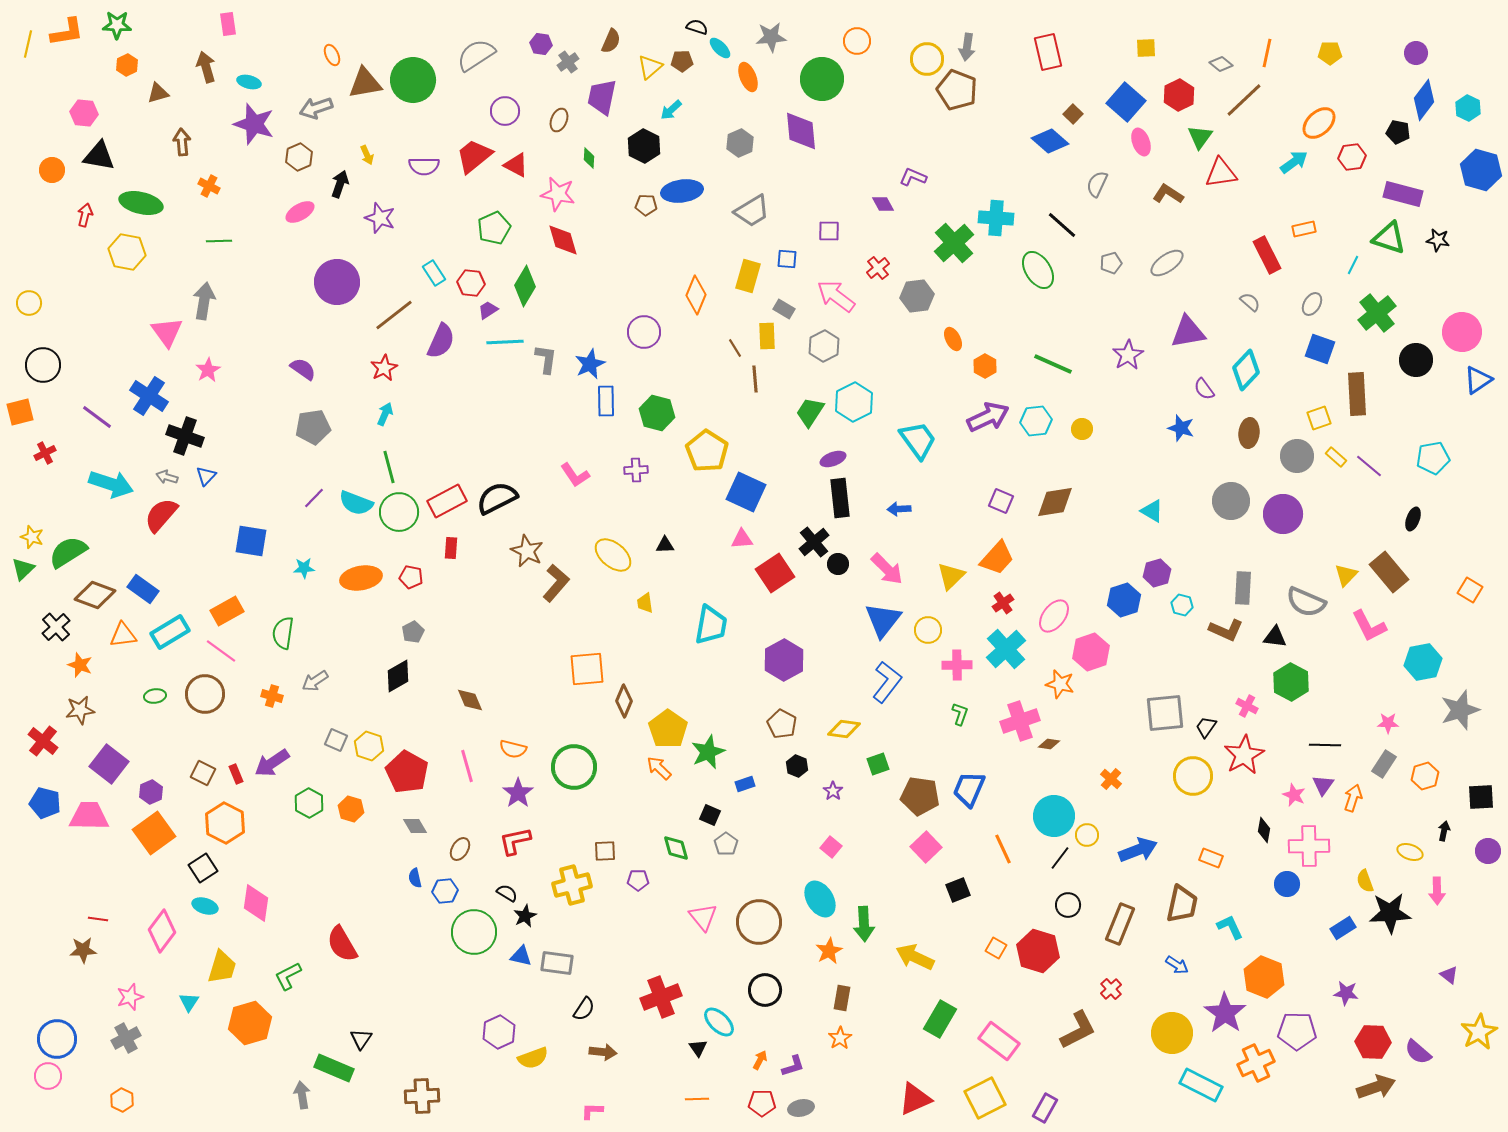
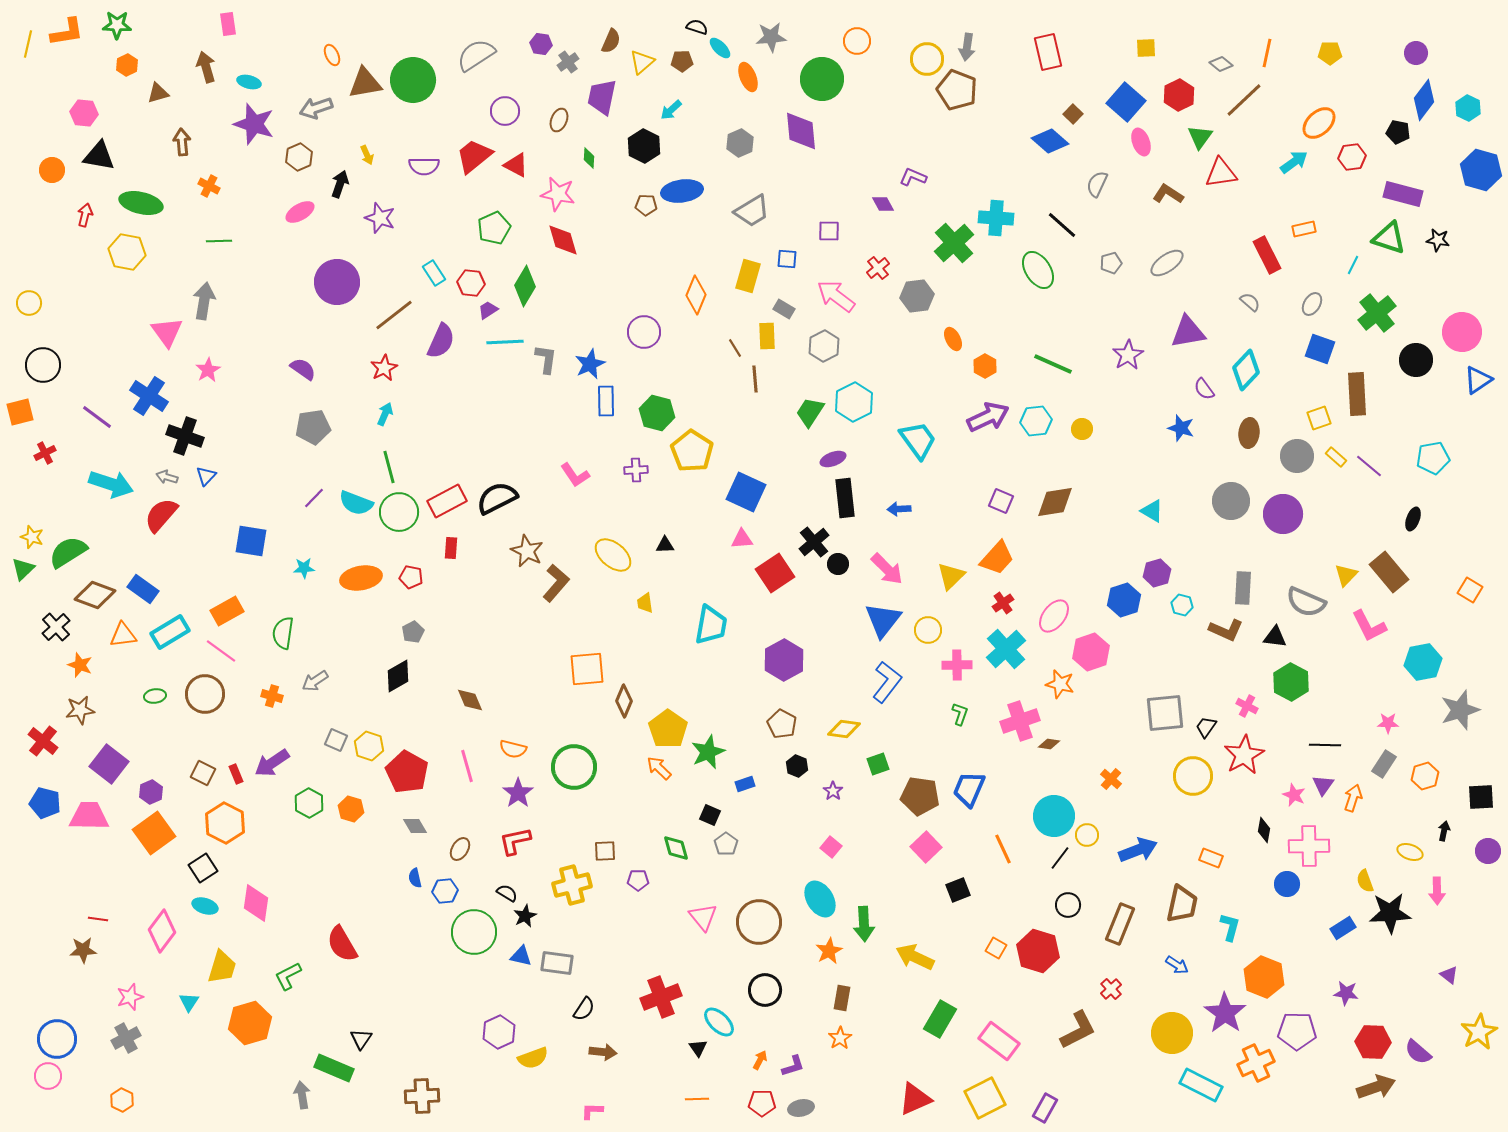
yellow triangle at (650, 67): moved 8 px left, 5 px up
yellow pentagon at (707, 451): moved 15 px left
black rectangle at (840, 498): moved 5 px right
cyan L-shape at (1230, 927): rotated 40 degrees clockwise
